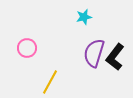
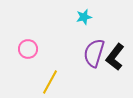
pink circle: moved 1 px right, 1 px down
